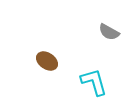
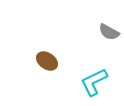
cyan L-shape: rotated 100 degrees counterclockwise
